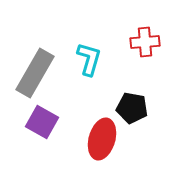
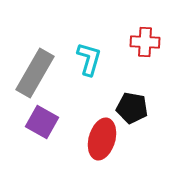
red cross: rotated 8 degrees clockwise
